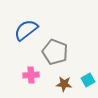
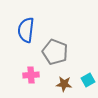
blue semicircle: rotated 45 degrees counterclockwise
